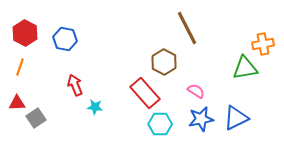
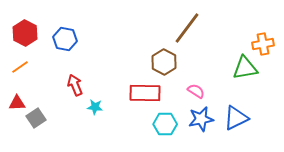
brown line: rotated 64 degrees clockwise
orange line: rotated 36 degrees clockwise
red rectangle: rotated 48 degrees counterclockwise
cyan hexagon: moved 5 px right
